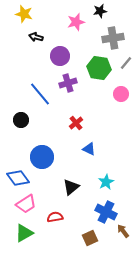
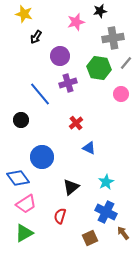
black arrow: rotated 72 degrees counterclockwise
blue triangle: moved 1 px up
red semicircle: moved 5 px right, 1 px up; rotated 63 degrees counterclockwise
brown arrow: moved 2 px down
